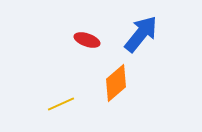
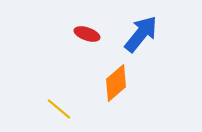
red ellipse: moved 6 px up
yellow line: moved 2 px left, 5 px down; rotated 64 degrees clockwise
